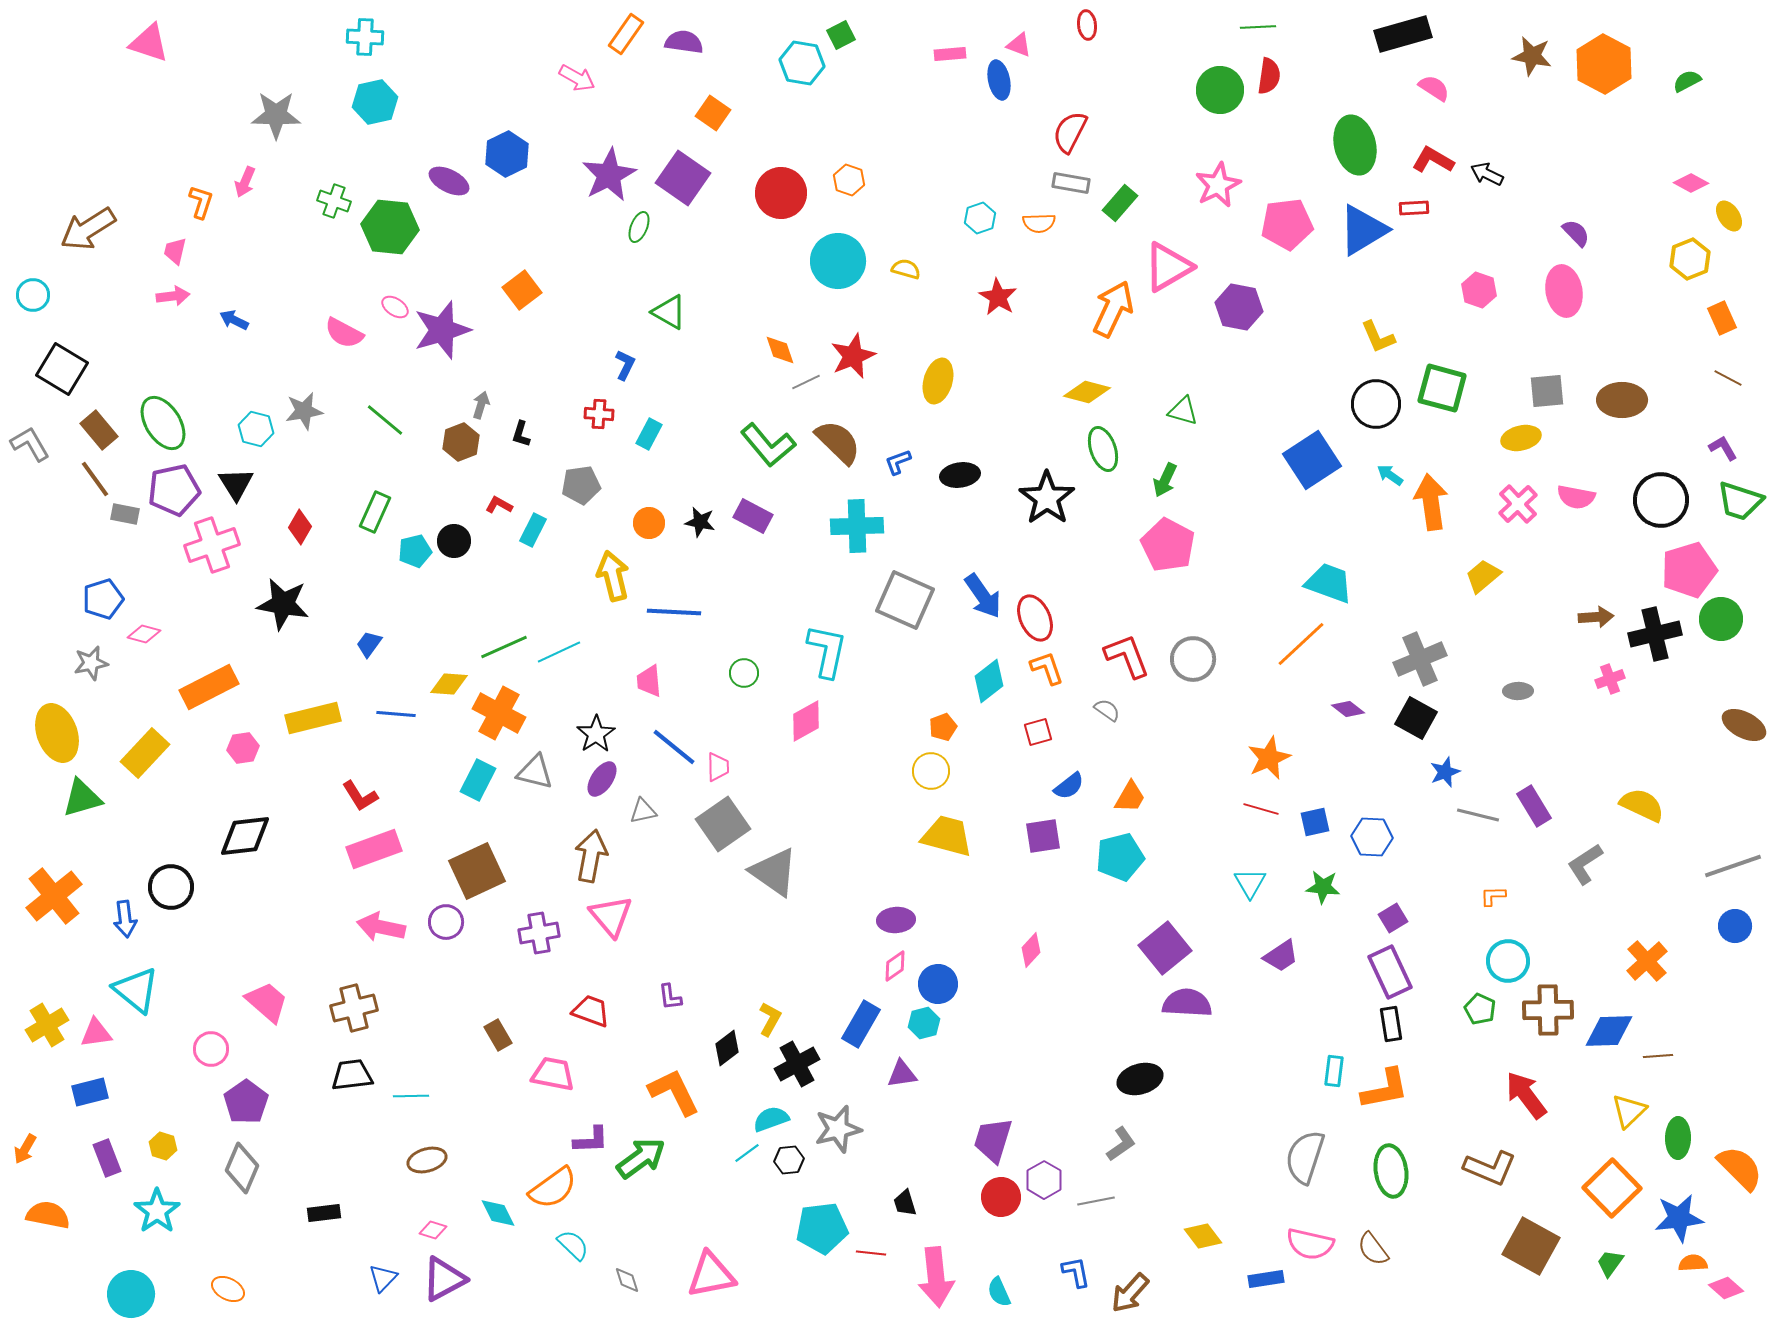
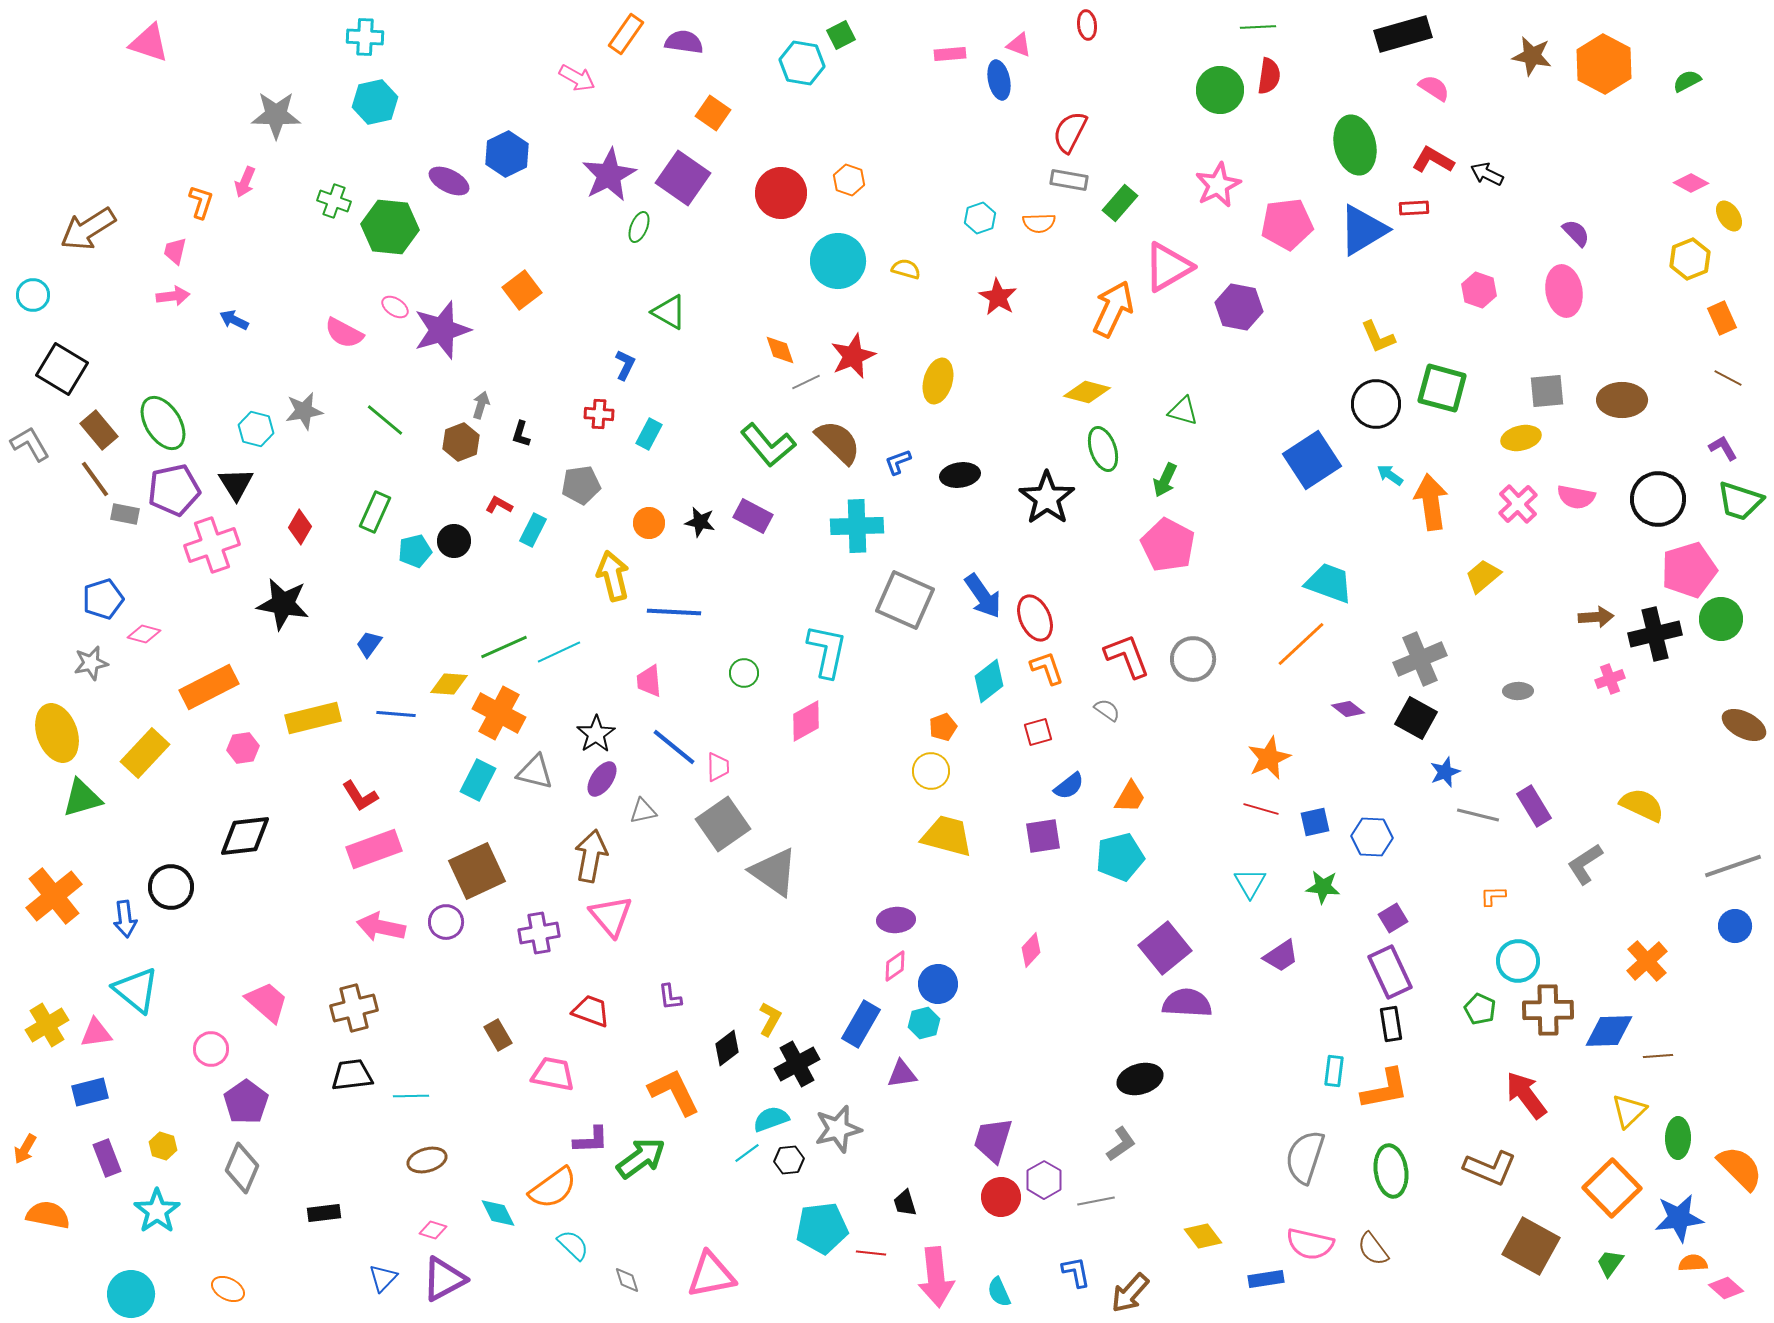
gray rectangle at (1071, 183): moved 2 px left, 3 px up
black circle at (1661, 500): moved 3 px left, 1 px up
cyan circle at (1508, 961): moved 10 px right
